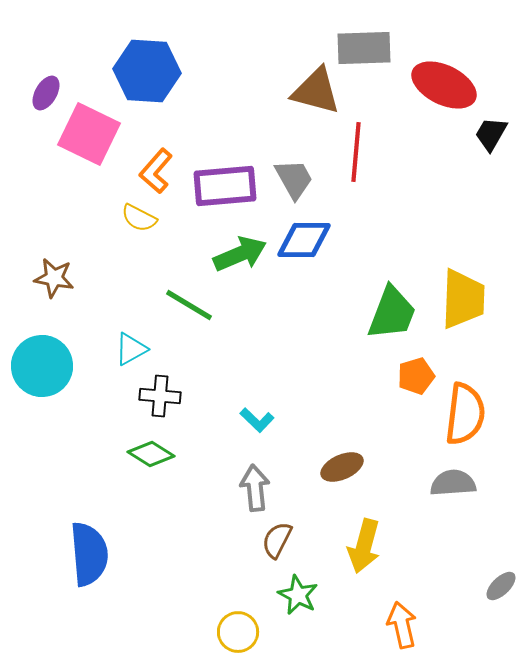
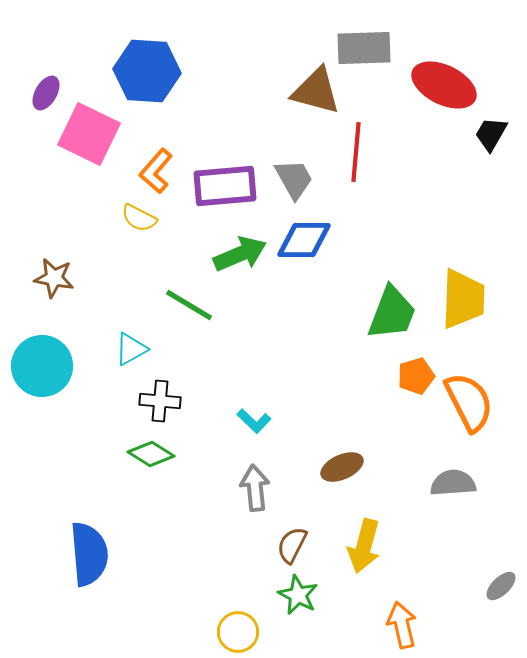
black cross: moved 5 px down
orange semicircle: moved 4 px right, 12 px up; rotated 34 degrees counterclockwise
cyan L-shape: moved 3 px left, 1 px down
brown semicircle: moved 15 px right, 5 px down
